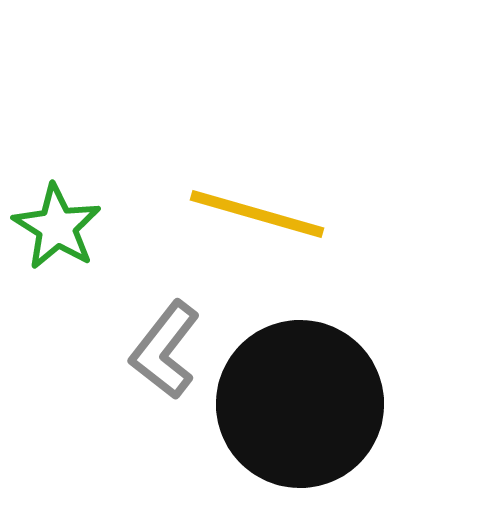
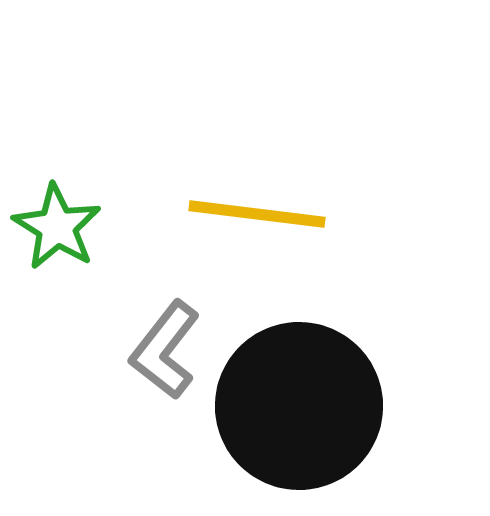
yellow line: rotated 9 degrees counterclockwise
black circle: moved 1 px left, 2 px down
